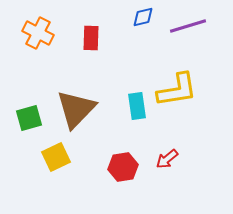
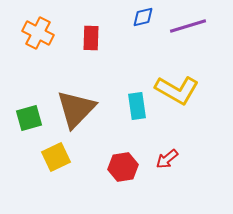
yellow L-shape: rotated 39 degrees clockwise
